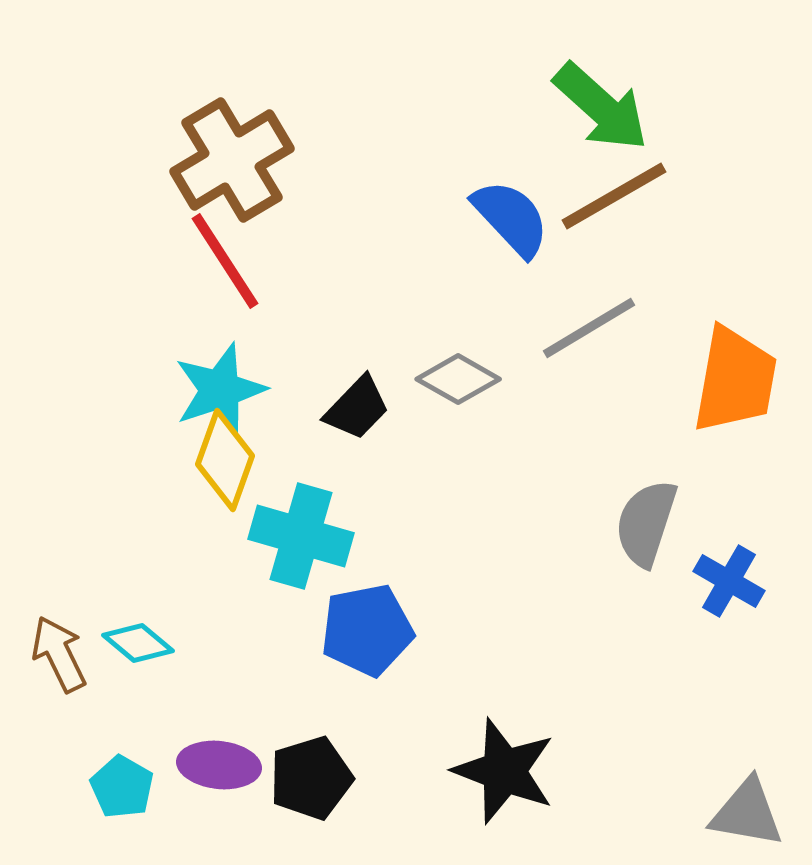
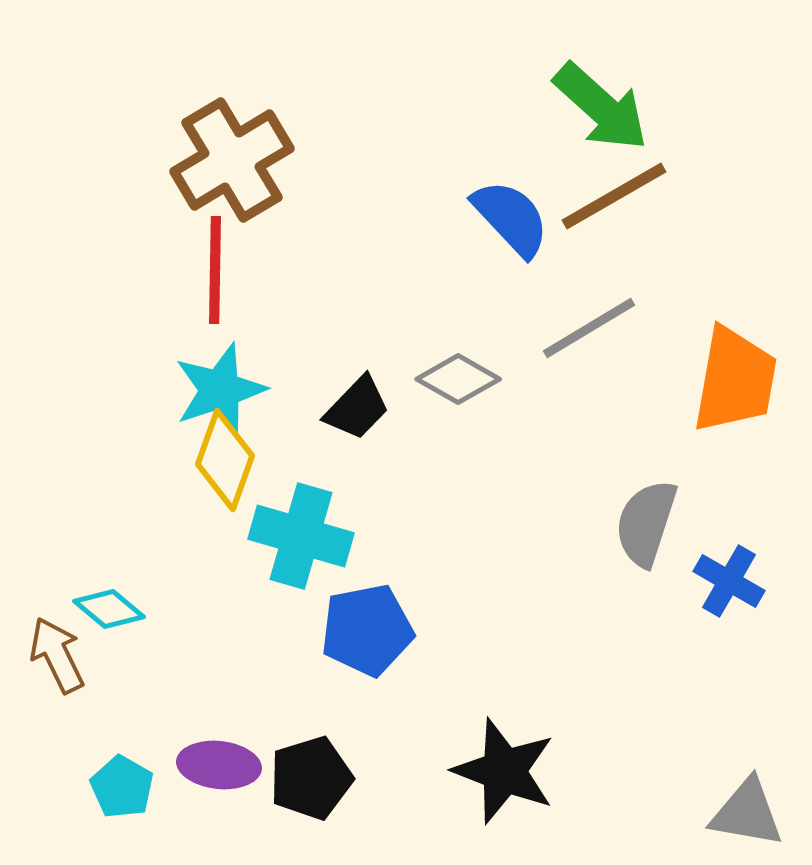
red line: moved 10 px left, 9 px down; rotated 34 degrees clockwise
cyan diamond: moved 29 px left, 34 px up
brown arrow: moved 2 px left, 1 px down
